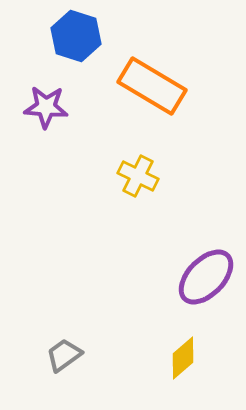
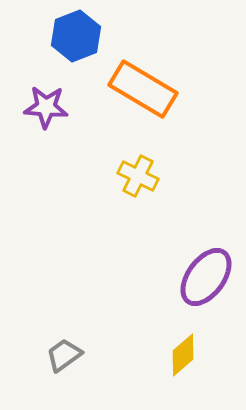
blue hexagon: rotated 21 degrees clockwise
orange rectangle: moved 9 px left, 3 px down
purple ellipse: rotated 8 degrees counterclockwise
yellow diamond: moved 3 px up
